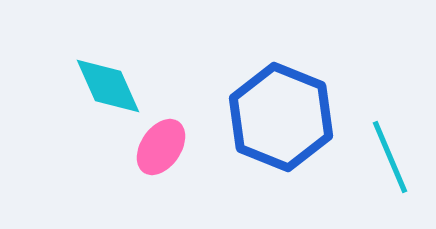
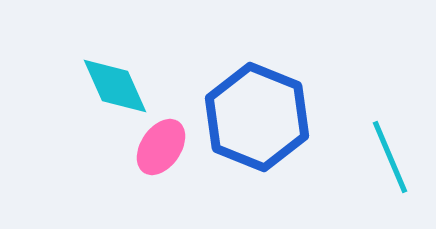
cyan diamond: moved 7 px right
blue hexagon: moved 24 px left
